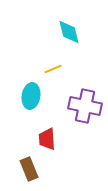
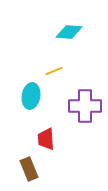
cyan diamond: rotated 72 degrees counterclockwise
yellow line: moved 1 px right, 2 px down
purple cross: rotated 12 degrees counterclockwise
red trapezoid: moved 1 px left
